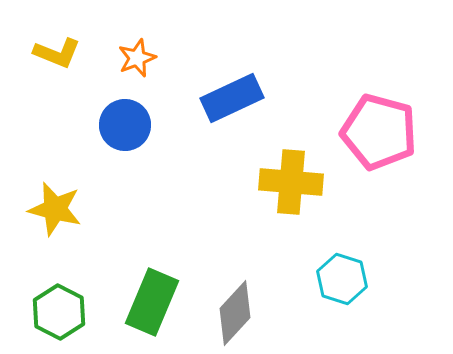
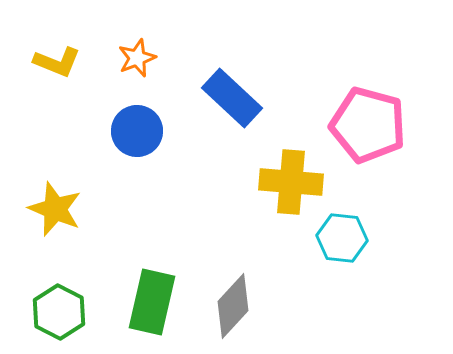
yellow L-shape: moved 9 px down
blue rectangle: rotated 68 degrees clockwise
blue circle: moved 12 px right, 6 px down
pink pentagon: moved 11 px left, 7 px up
yellow star: rotated 8 degrees clockwise
cyan hexagon: moved 41 px up; rotated 12 degrees counterclockwise
green rectangle: rotated 10 degrees counterclockwise
gray diamond: moved 2 px left, 7 px up
